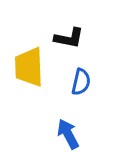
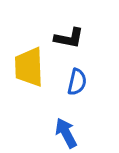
blue semicircle: moved 4 px left
blue arrow: moved 2 px left, 1 px up
